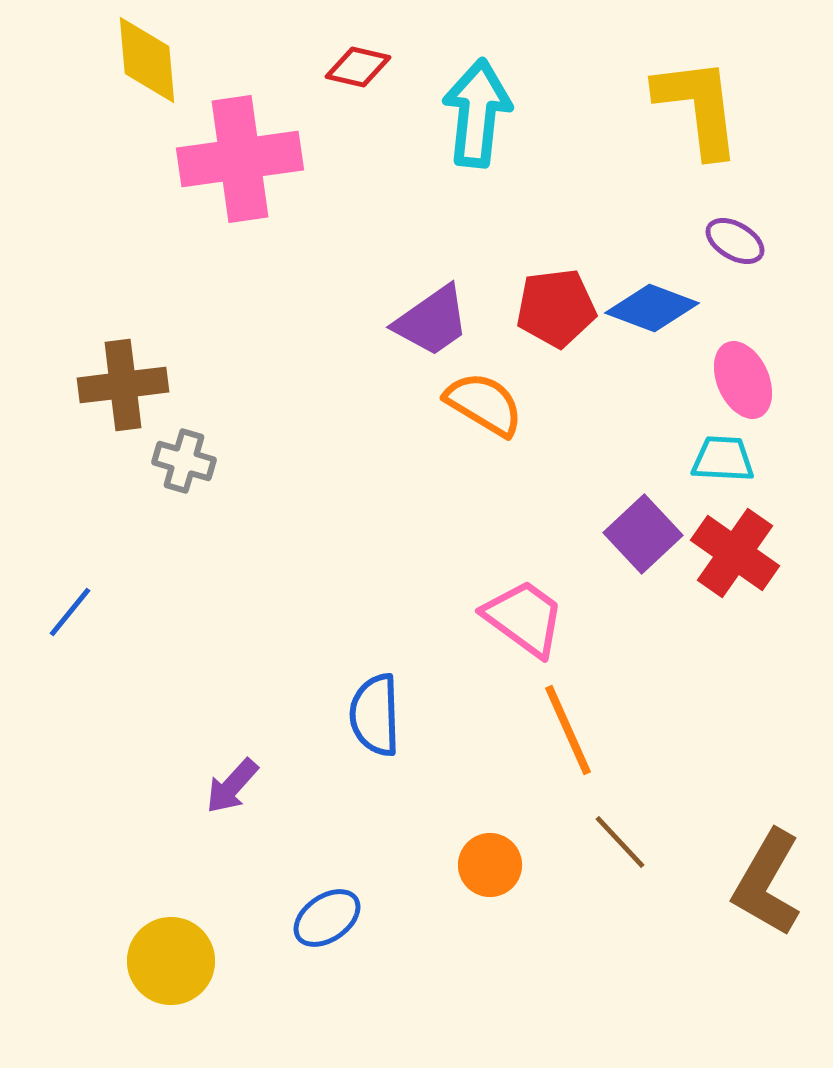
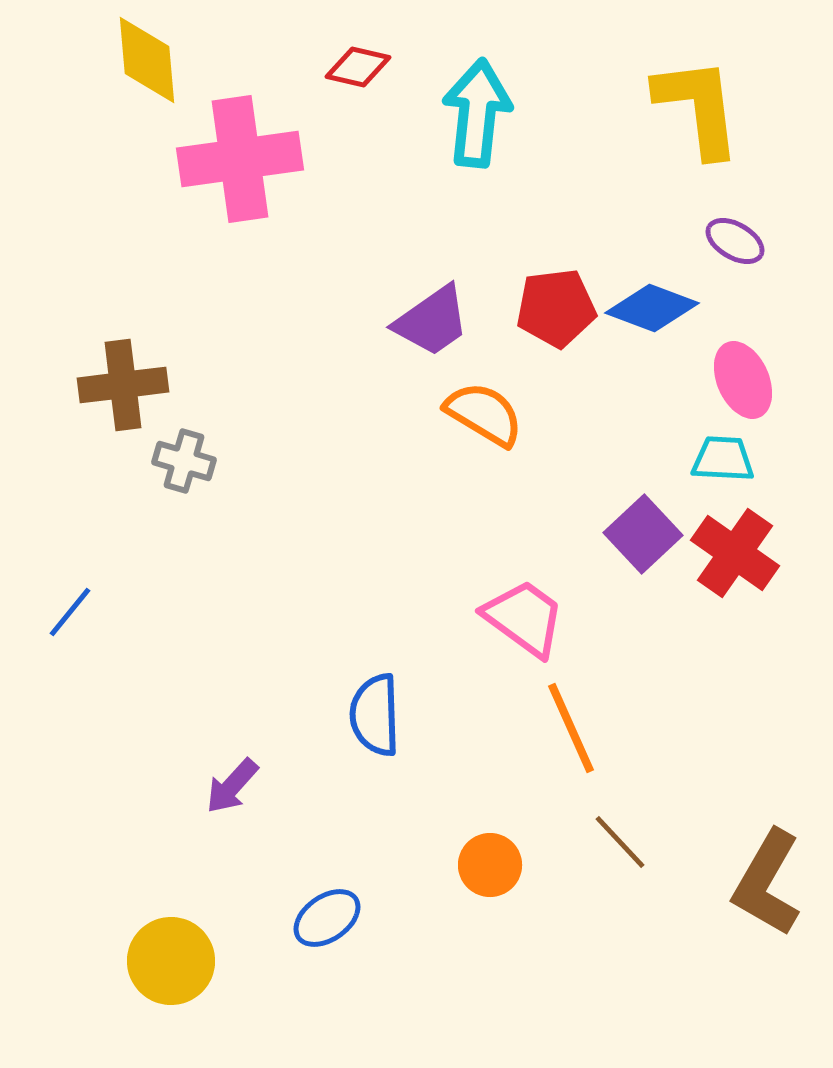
orange semicircle: moved 10 px down
orange line: moved 3 px right, 2 px up
